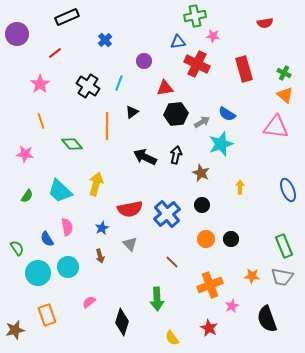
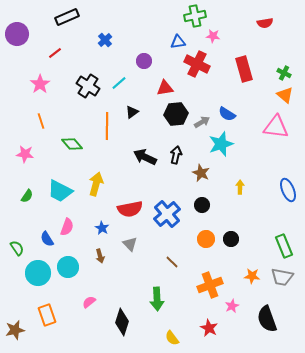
cyan line at (119, 83): rotated 28 degrees clockwise
cyan trapezoid at (60, 191): rotated 16 degrees counterclockwise
pink semicircle at (67, 227): rotated 30 degrees clockwise
blue star at (102, 228): rotated 16 degrees counterclockwise
